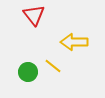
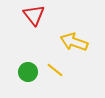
yellow arrow: rotated 20 degrees clockwise
yellow line: moved 2 px right, 4 px down
